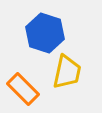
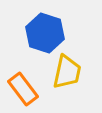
orange rectangle: rotated 8 degrees clockwise
